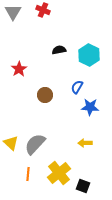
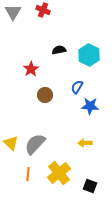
red star: moved 12 px right
blue star: moved 1 px up
black square: moved 7 px right
